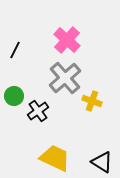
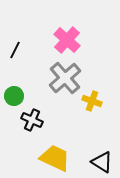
black cross: moved 6 px left, 9 px down; rotated 30 degrees counterclockwise
